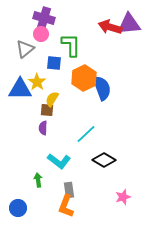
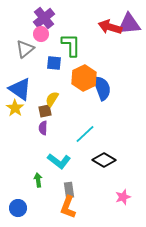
purple cross: rotated 35 degrees clockwise
yellow star: moved 22 px left, 26 px down
blue triangle: rotated 35 degrees clockwise
brown square: moved 2 px left, 1 px down; rotated 16 degrees counterclockwise
cyan line: moved 1 px left
orange L-shape: moved 2 px right, 1 px down
